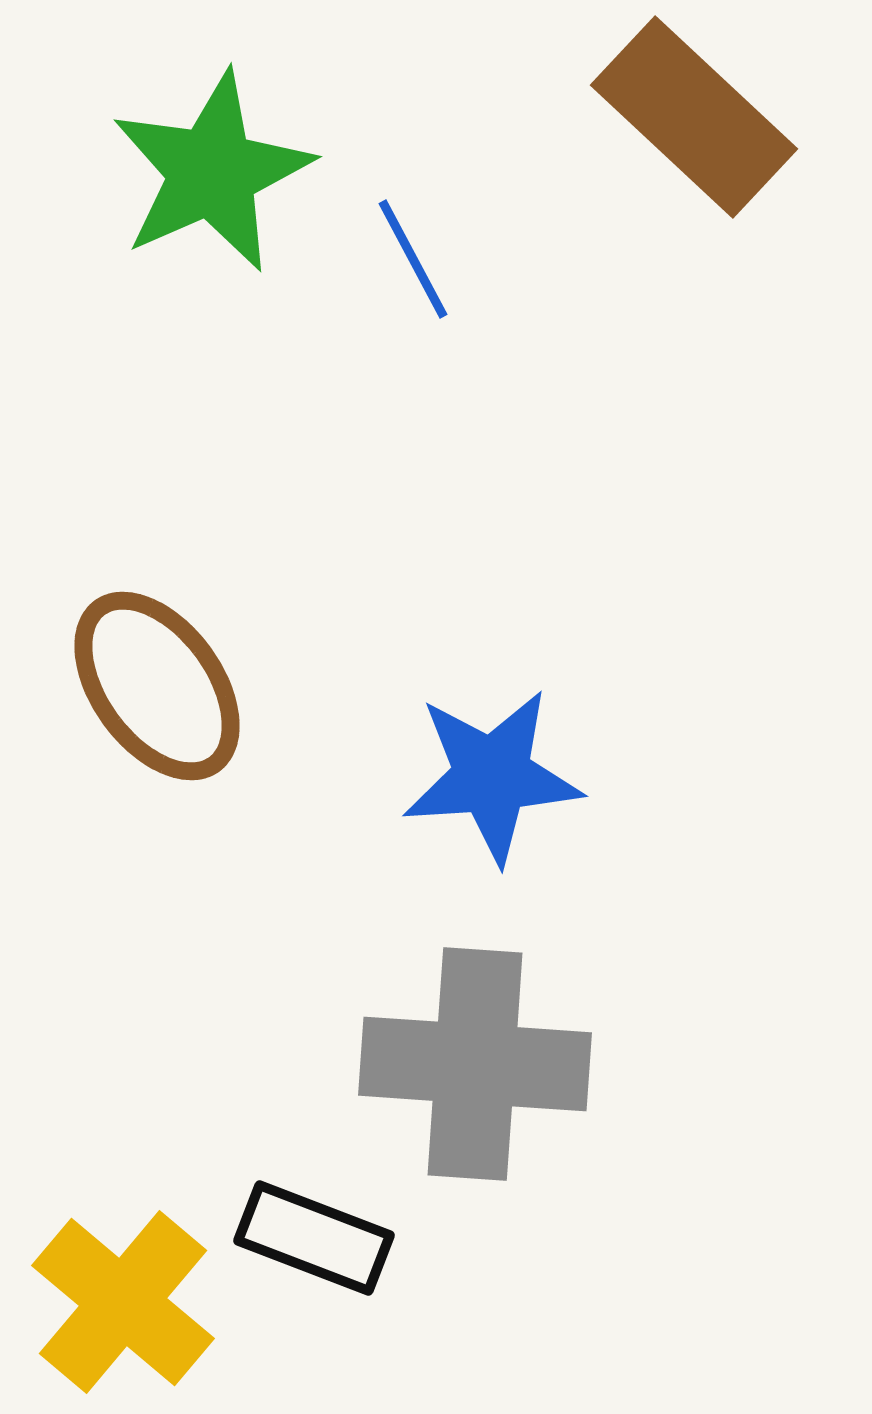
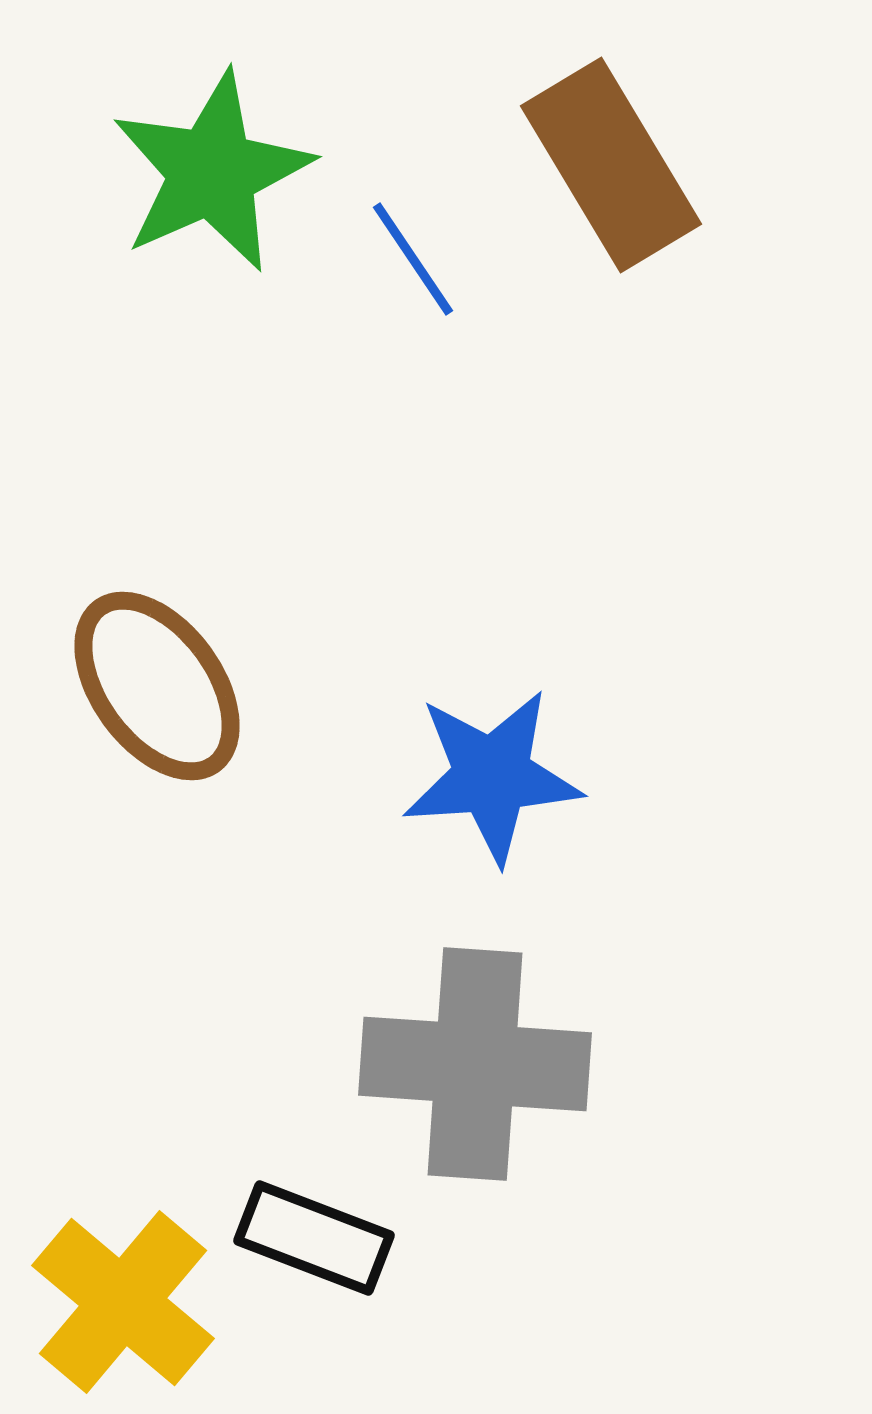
brown rectangle: moved 83 px left, 48 px down; rotated 16 degrees clockwise
blue line: rotated 6 degrees counterclockwise
